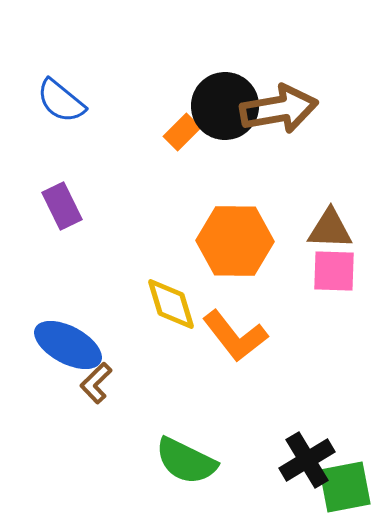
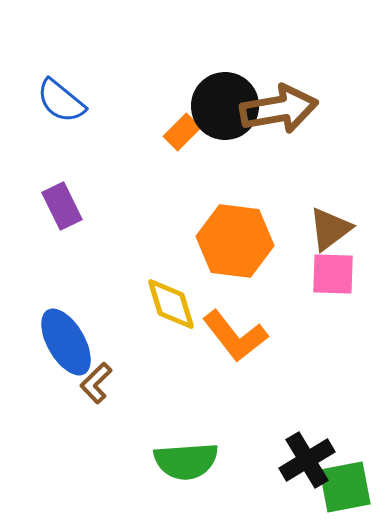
brown triangle: rotated 39 degrees counterclockwise
orange hexagon: rotated 6 degrees clockwise
pink square: moved 1 px left, 3 px down
blue ellipse: moved 2 px left, 3 px up; rotated 32 degrees clockwise
green semicircle: rotated 30 degrees counterclockwise
